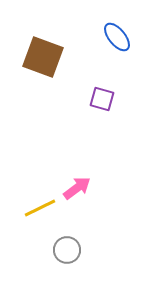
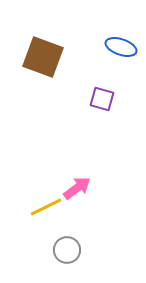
blue ellipse: moved 4 px right, 10 px down; rotated 32 degrees counterclockwise
yellow line: moved 6 px right, 1 px up
